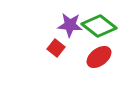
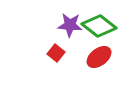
red square: moved 5 px down
